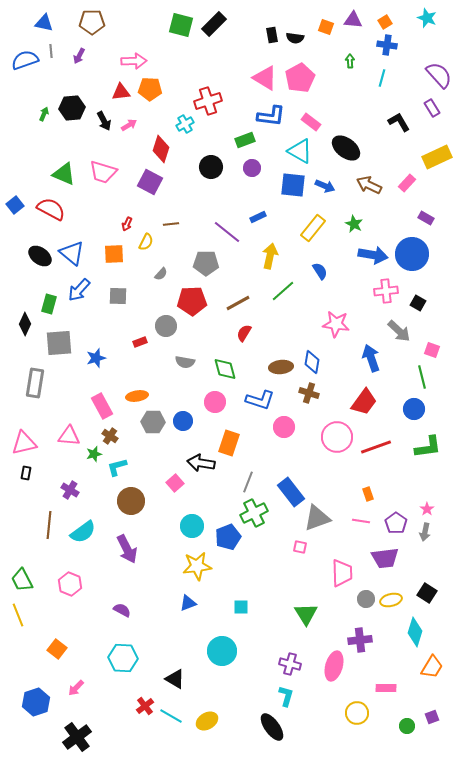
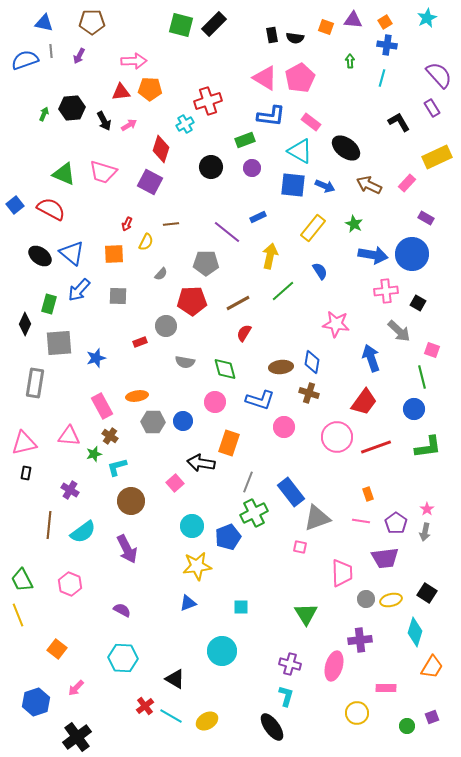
cyan star at (427, 18): rotated 24 degrees clockwise
